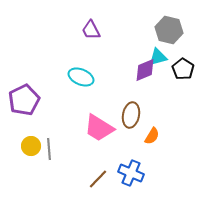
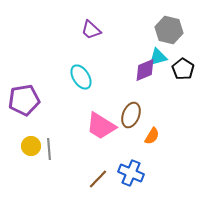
purple trapezoid: rotated 20 degrees counterclockwise
cyan ellipse: rotated 35 degrees clockwise
purple pentagon: rotated 16 degrees clockwise
brown ellipse: rotated 10 degrees clockwise
pink trapezoid: moved 2 px right, 2 px up
